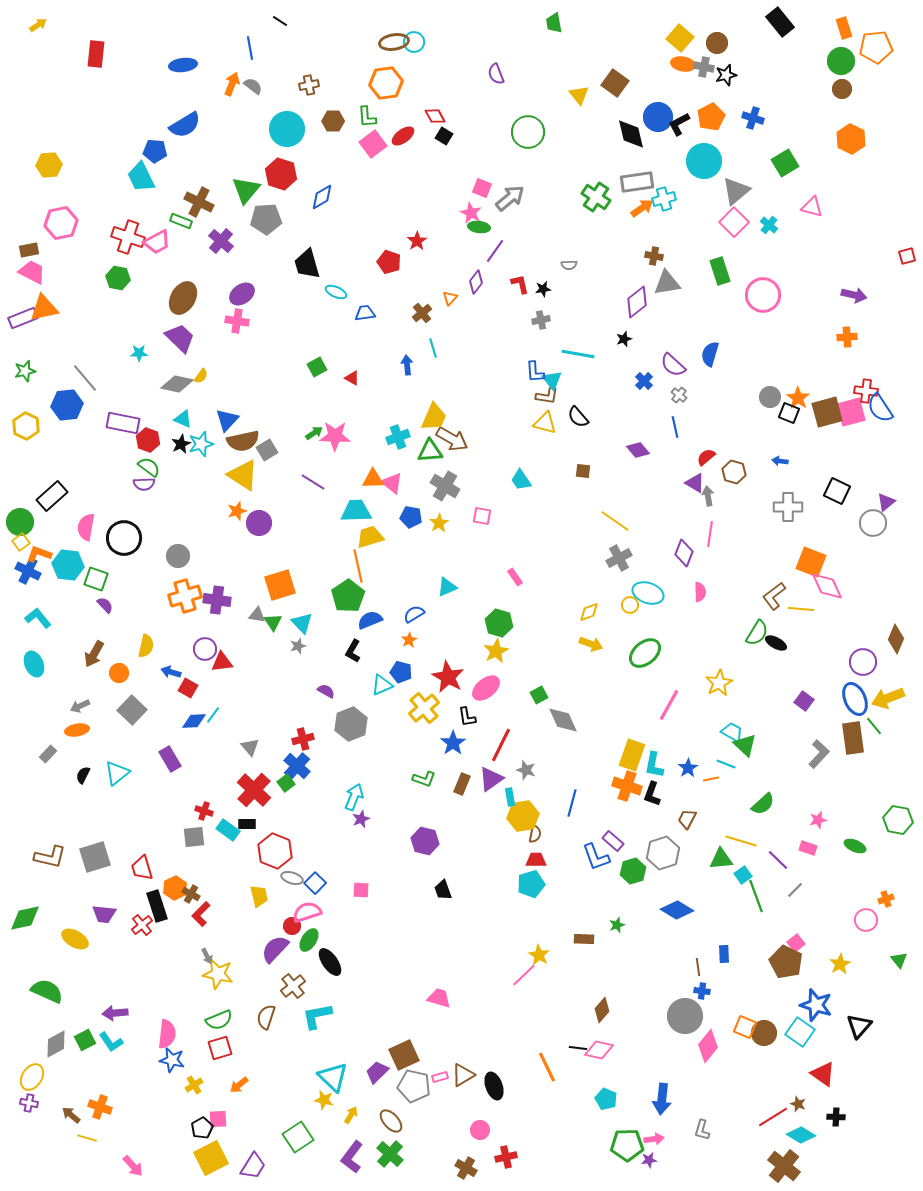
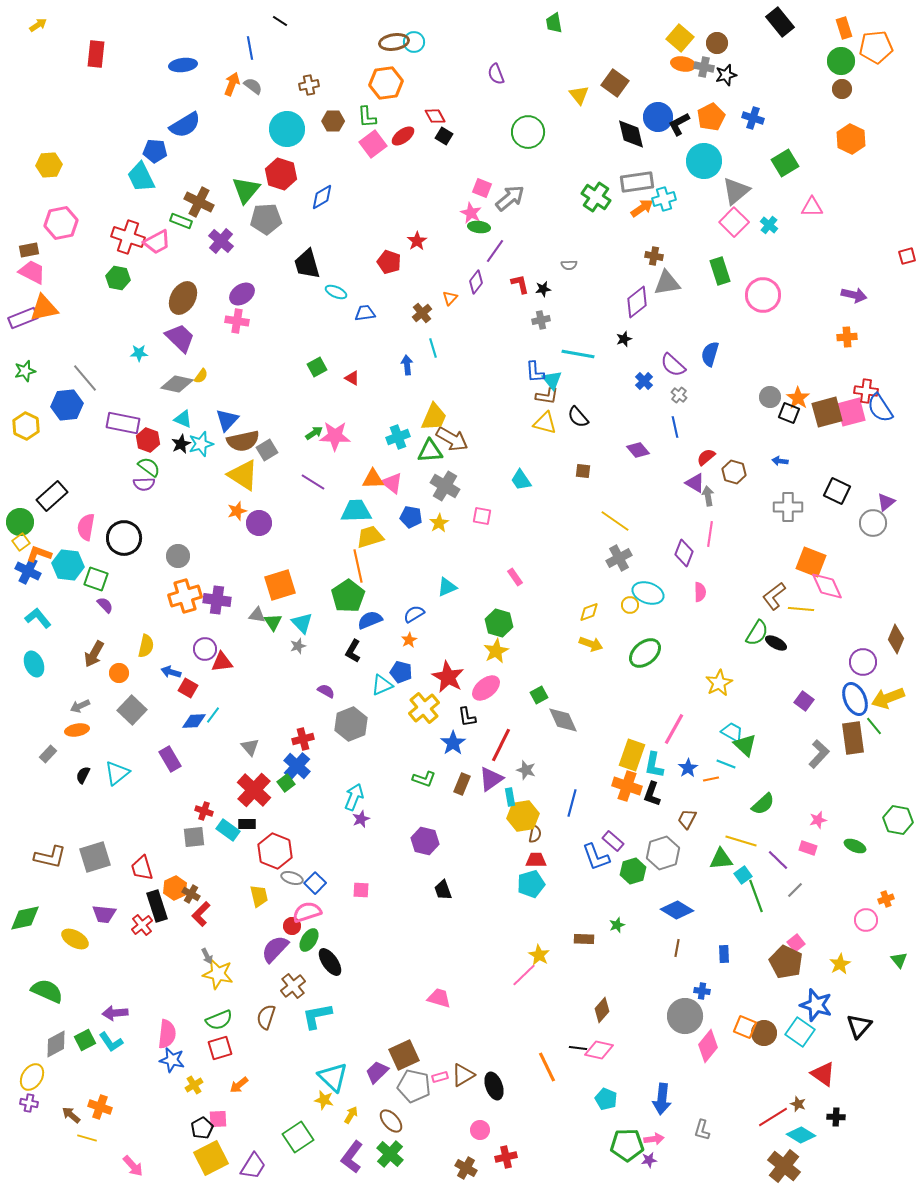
pink triangle at (812, 207): rotated 15 degrees counterclockwise
pink line at (669, 705): moved 5 px right, 24 px down
brown line at (698, 967): moved 21 px left, 19 px up; rotated 18 degrees clockwise
